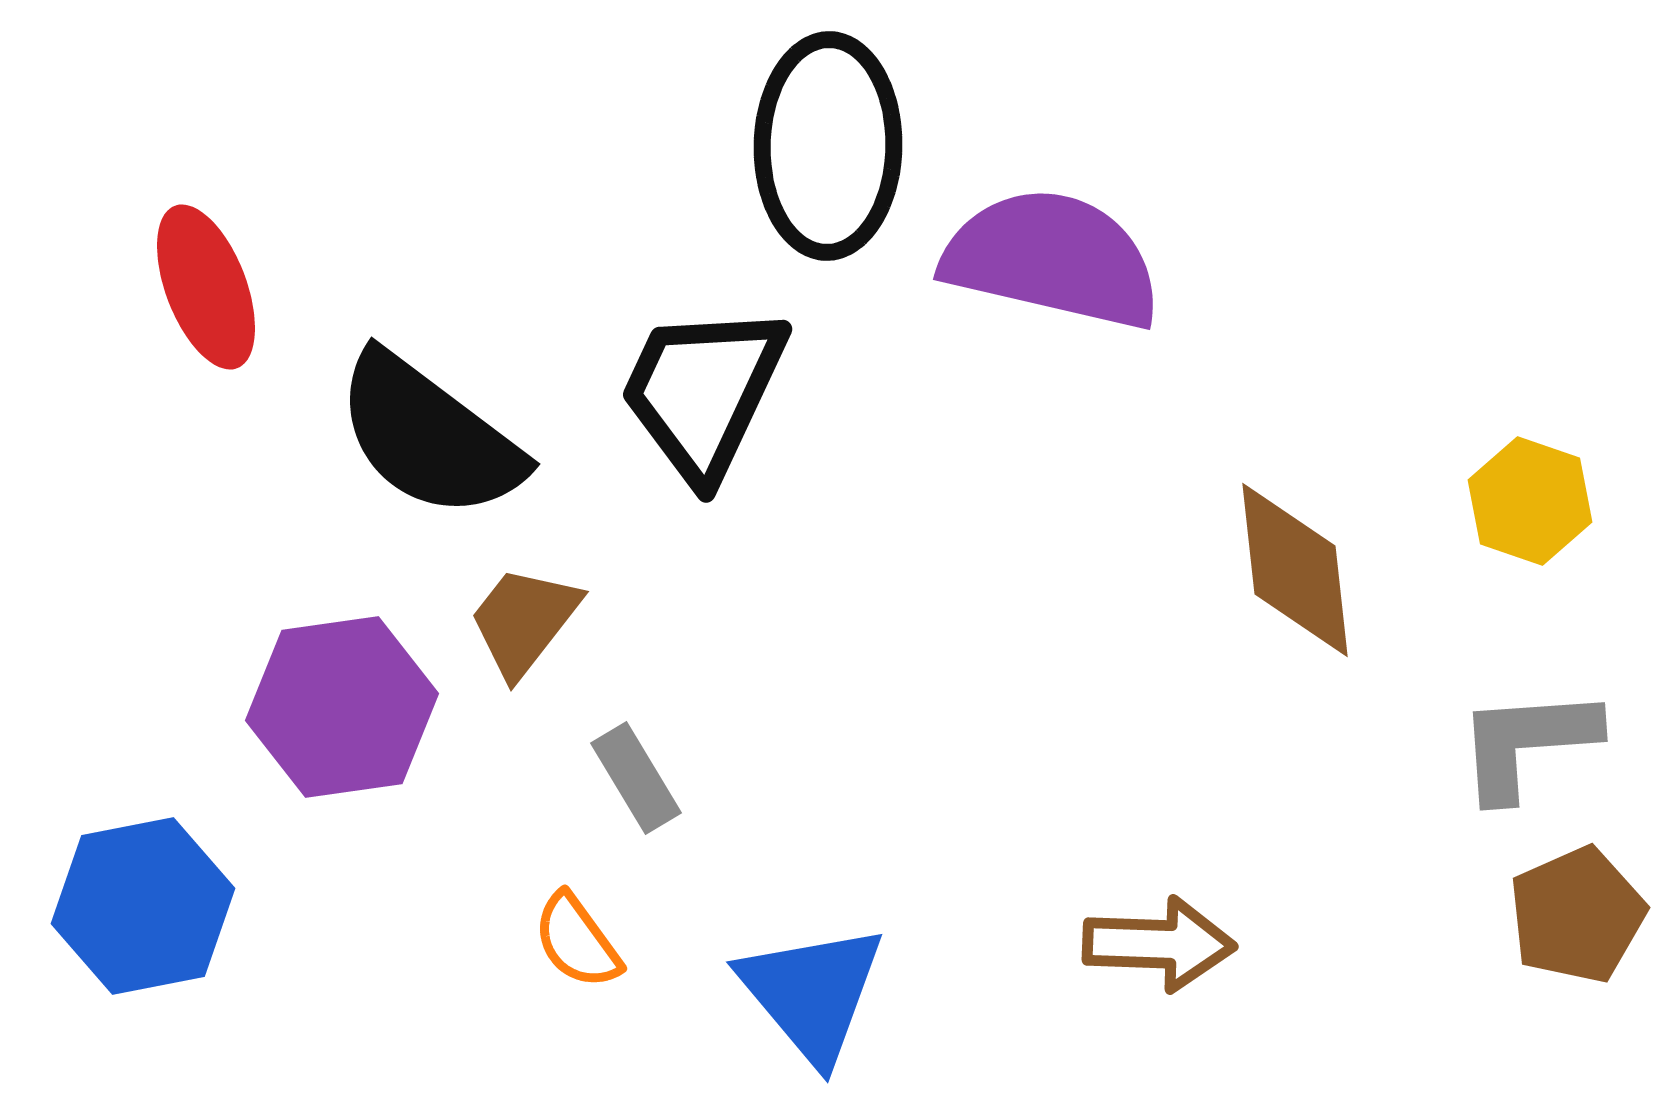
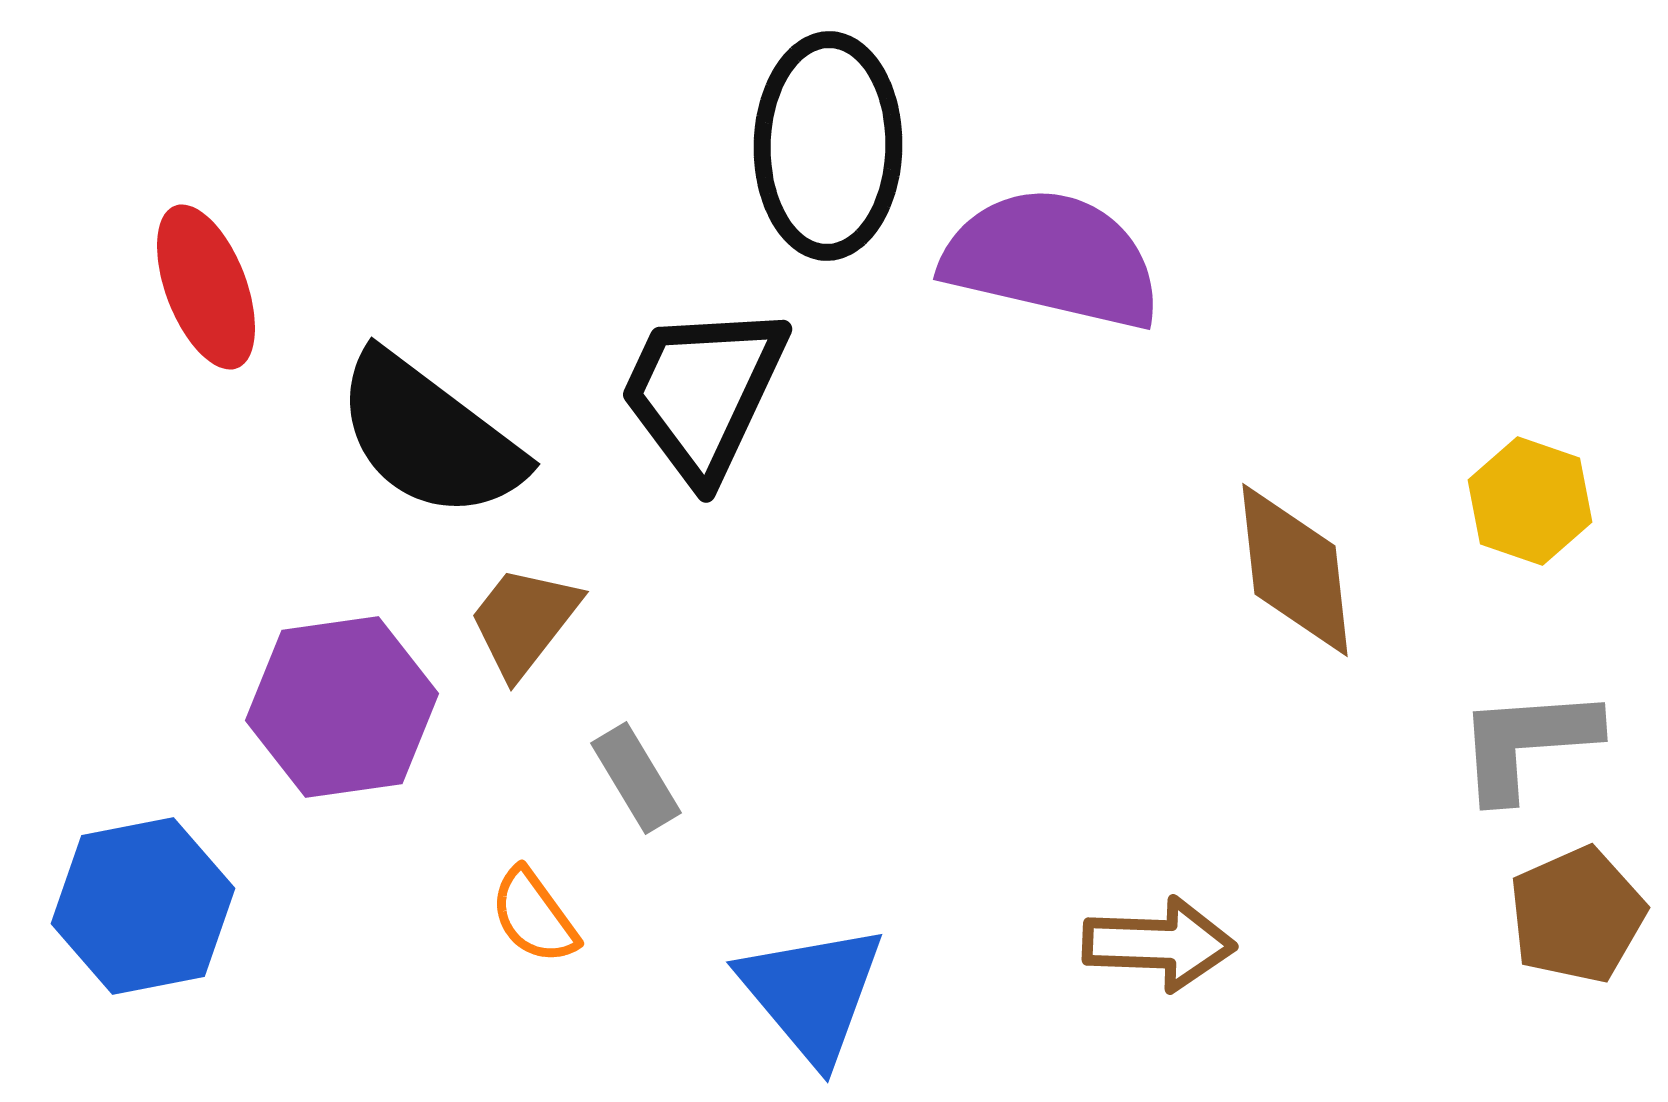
orange semicircle: moved 43 px left, 25 px up
